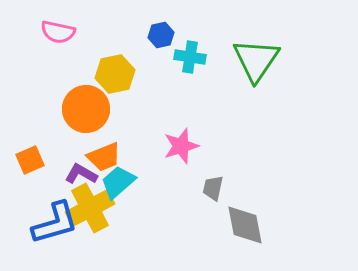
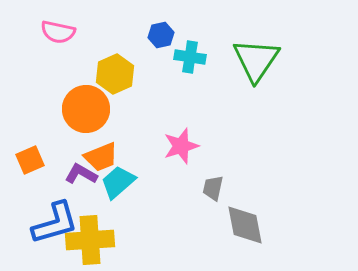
yellow hexagon: rotated 12 degrees counterclockwise
orange trapezoid: moved 3 px left
yellow cross: moved 32 px down; rotated 24 degrees clockwise
